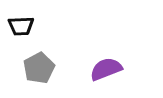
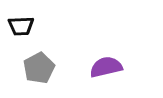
purple semicircle: moved 2 px up; rotated 8 degrees clockwise
